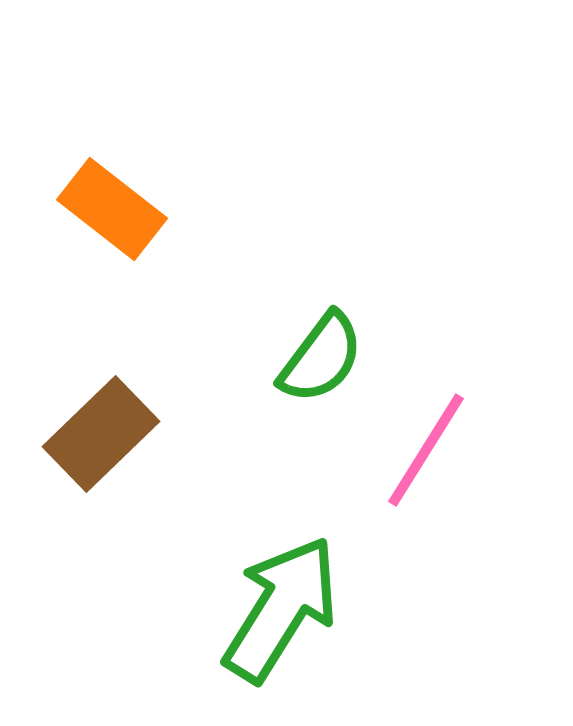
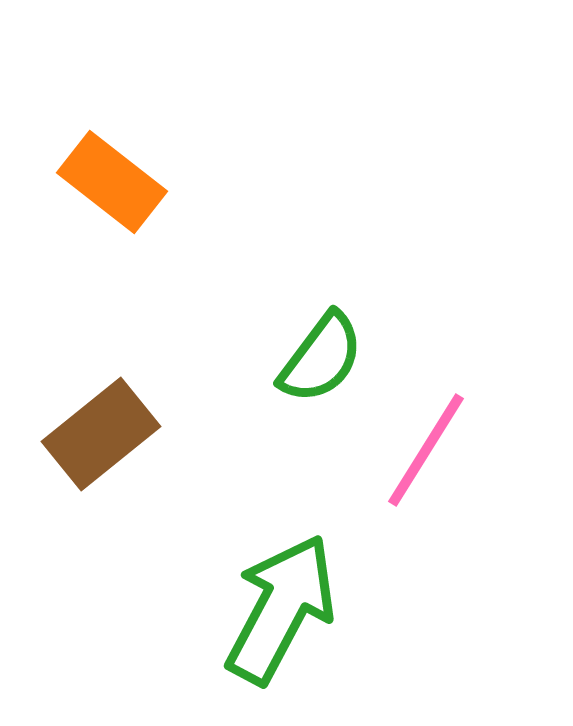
orange rectangle: moved 27 px up
brown rectangle: rotated 5 degrees clockwise
green arrow: rotated 4 degrees counterclockwise
